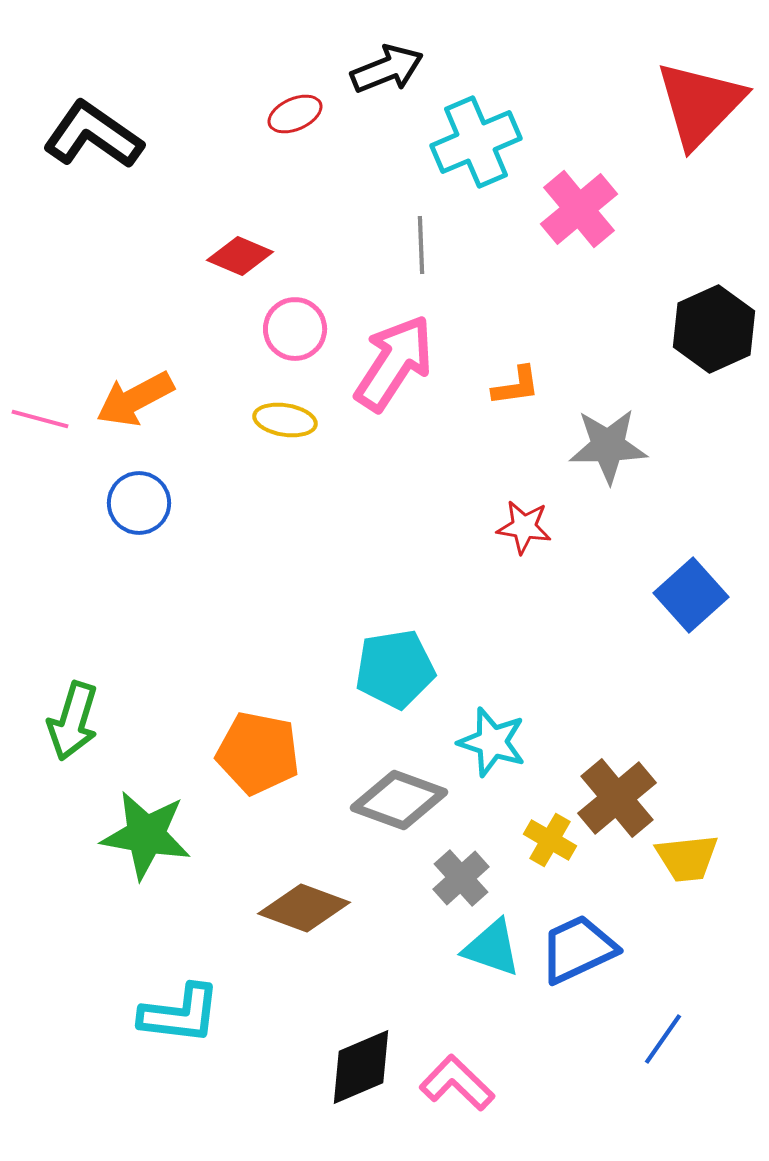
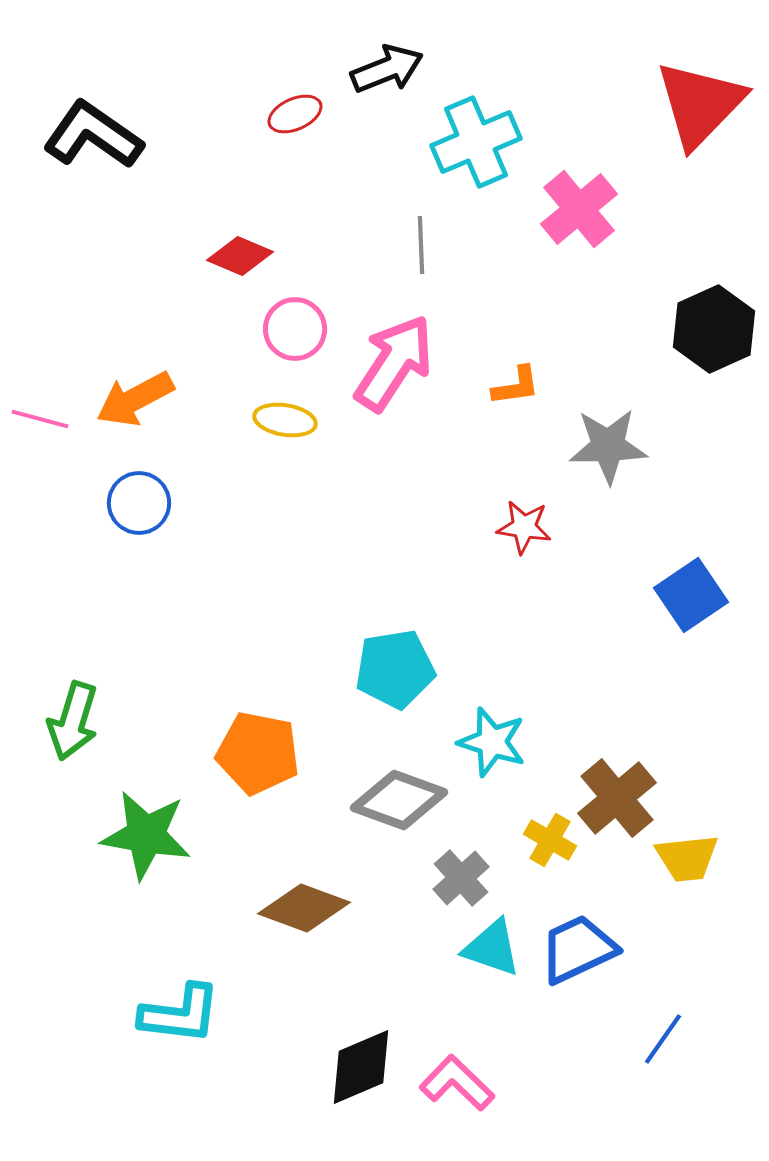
blue square: rotated 8 degrees clockwise
